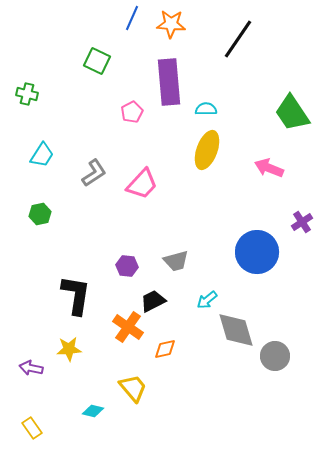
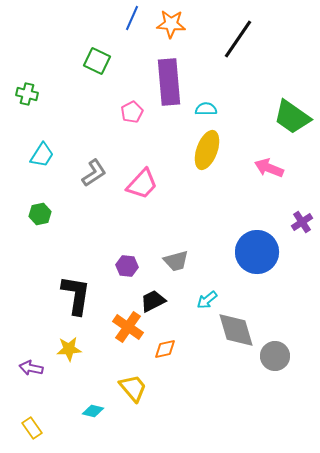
green trapezoid: moved 4 px down; rotated 21 degrees counterclockwise
